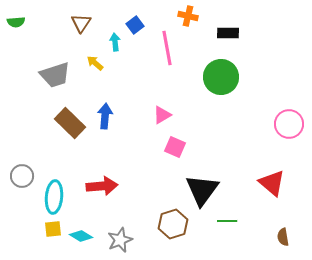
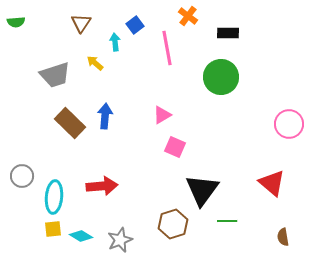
orange cross: rotated 24 degrees clockwise
